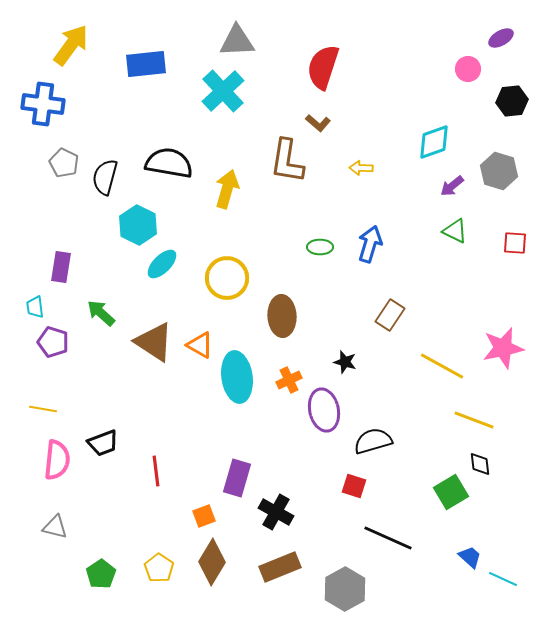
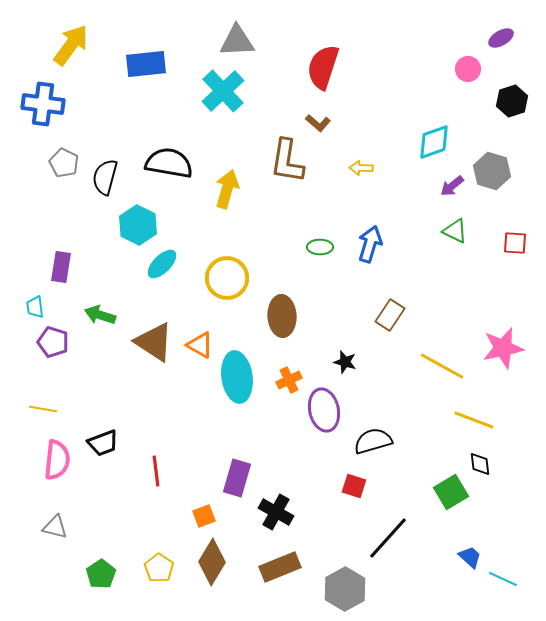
black hexagon at (512, 101): rotated 12 degrees counterclockwise
gray hexagon at (499, 171): moved 7 px left
green arrow at (101, 313): moved 1 px left, 2 px down; rotated 24 degrees counterclockwise
black line at (388, 538): rotated 72 degrees counterclockwise
